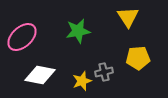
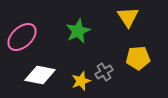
green star: rotated 15 degrees counterclockwise
gray cross: rotated 18 degrees counterclockwise
yellow star: moved 1 px left
